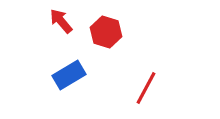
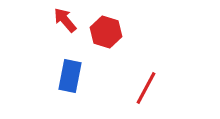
red arrow: moved 4 px right, 1 px up
blue rectangle: moved 1 px right, 1 px down; rotated 48 degrees counterclockwise
